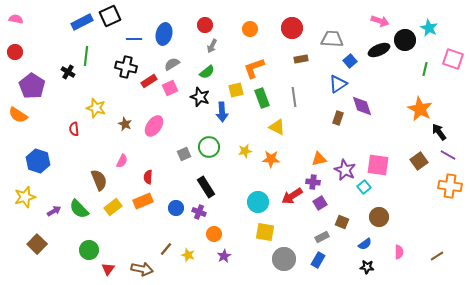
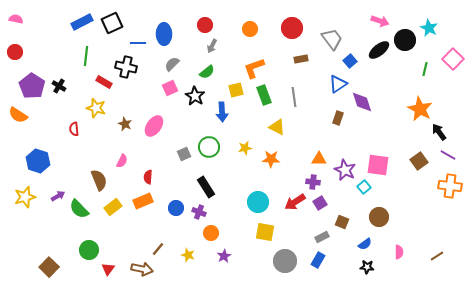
black square at (110, 16): moved 2 px right, 7 px down
blue ellipse at (164, 34): rotated 15 degrees counterclockwise
blue line at (134, 39): moved 4 px right, 4 px down
gray trapezoid at (332, 39): rotated 50 degrees clockwise
black ellipse at (379, 50): rotated 15 degrees counterclockwise
pink square at (453, 59): rotated 25 degrees clockwise
gray semicircle at (172, 64): rotated 14 degrees counterclockwise
black cross at (68, 72): moved 9 px left, 14 px down
red rectangle at (149, 81): moved 45 px left, 1 px down; rotated 63 degrees clockwise
black star at (200, 97): moved 5 px left, 1 px up; rotated 12 degrees clockwise
green rectangle at (262, 98): moved 2 px right, 3 px up
purple diamond at (362, 106): moved 4 px up
yellow star at (245, 151): moved 3 px up
orange triangle at (319, 159): rotated 14 degrees clockwise
red arrow at (292, 196): moved 3 px right, 6 px down
purple arrow at (54, 211): moved 4 px right, 15 px up
orange circle at (214, 234): moved 3 px left, 1 px up
brown square at (37, 244): moved 12 px right, 23 px down
brown line at (166, 249): moved 8 px left
gray circle at (284, 259): moved 1 px right, 2 px down
